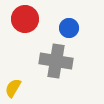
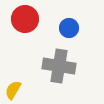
gray cross: moved 3 px right, 5 px down
yellow semicircle: moved 2 px down
